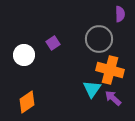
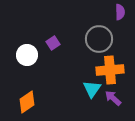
purple semicircle: moved 2 px up
white circle: moved 3 px right
orange cross: rotated 20 degrees counterclockwise
